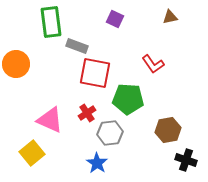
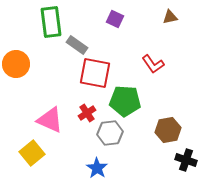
gray rectangle: moved 1 px up; rotated 15 degrees clockwise
green pentagon: moved 3 px left, 2 px down
blue star: moved 5 px down
